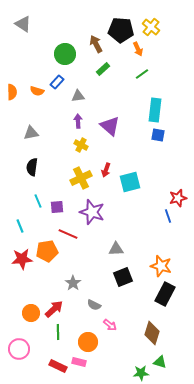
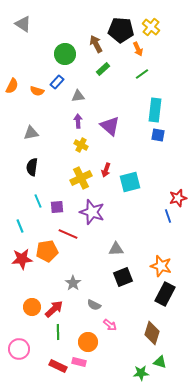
orange semicircle at (12, 92): moved 6 px up; rotated 28 degrees clockwise
orange circle at (31, 313): moved 1 px right, 6 px up
